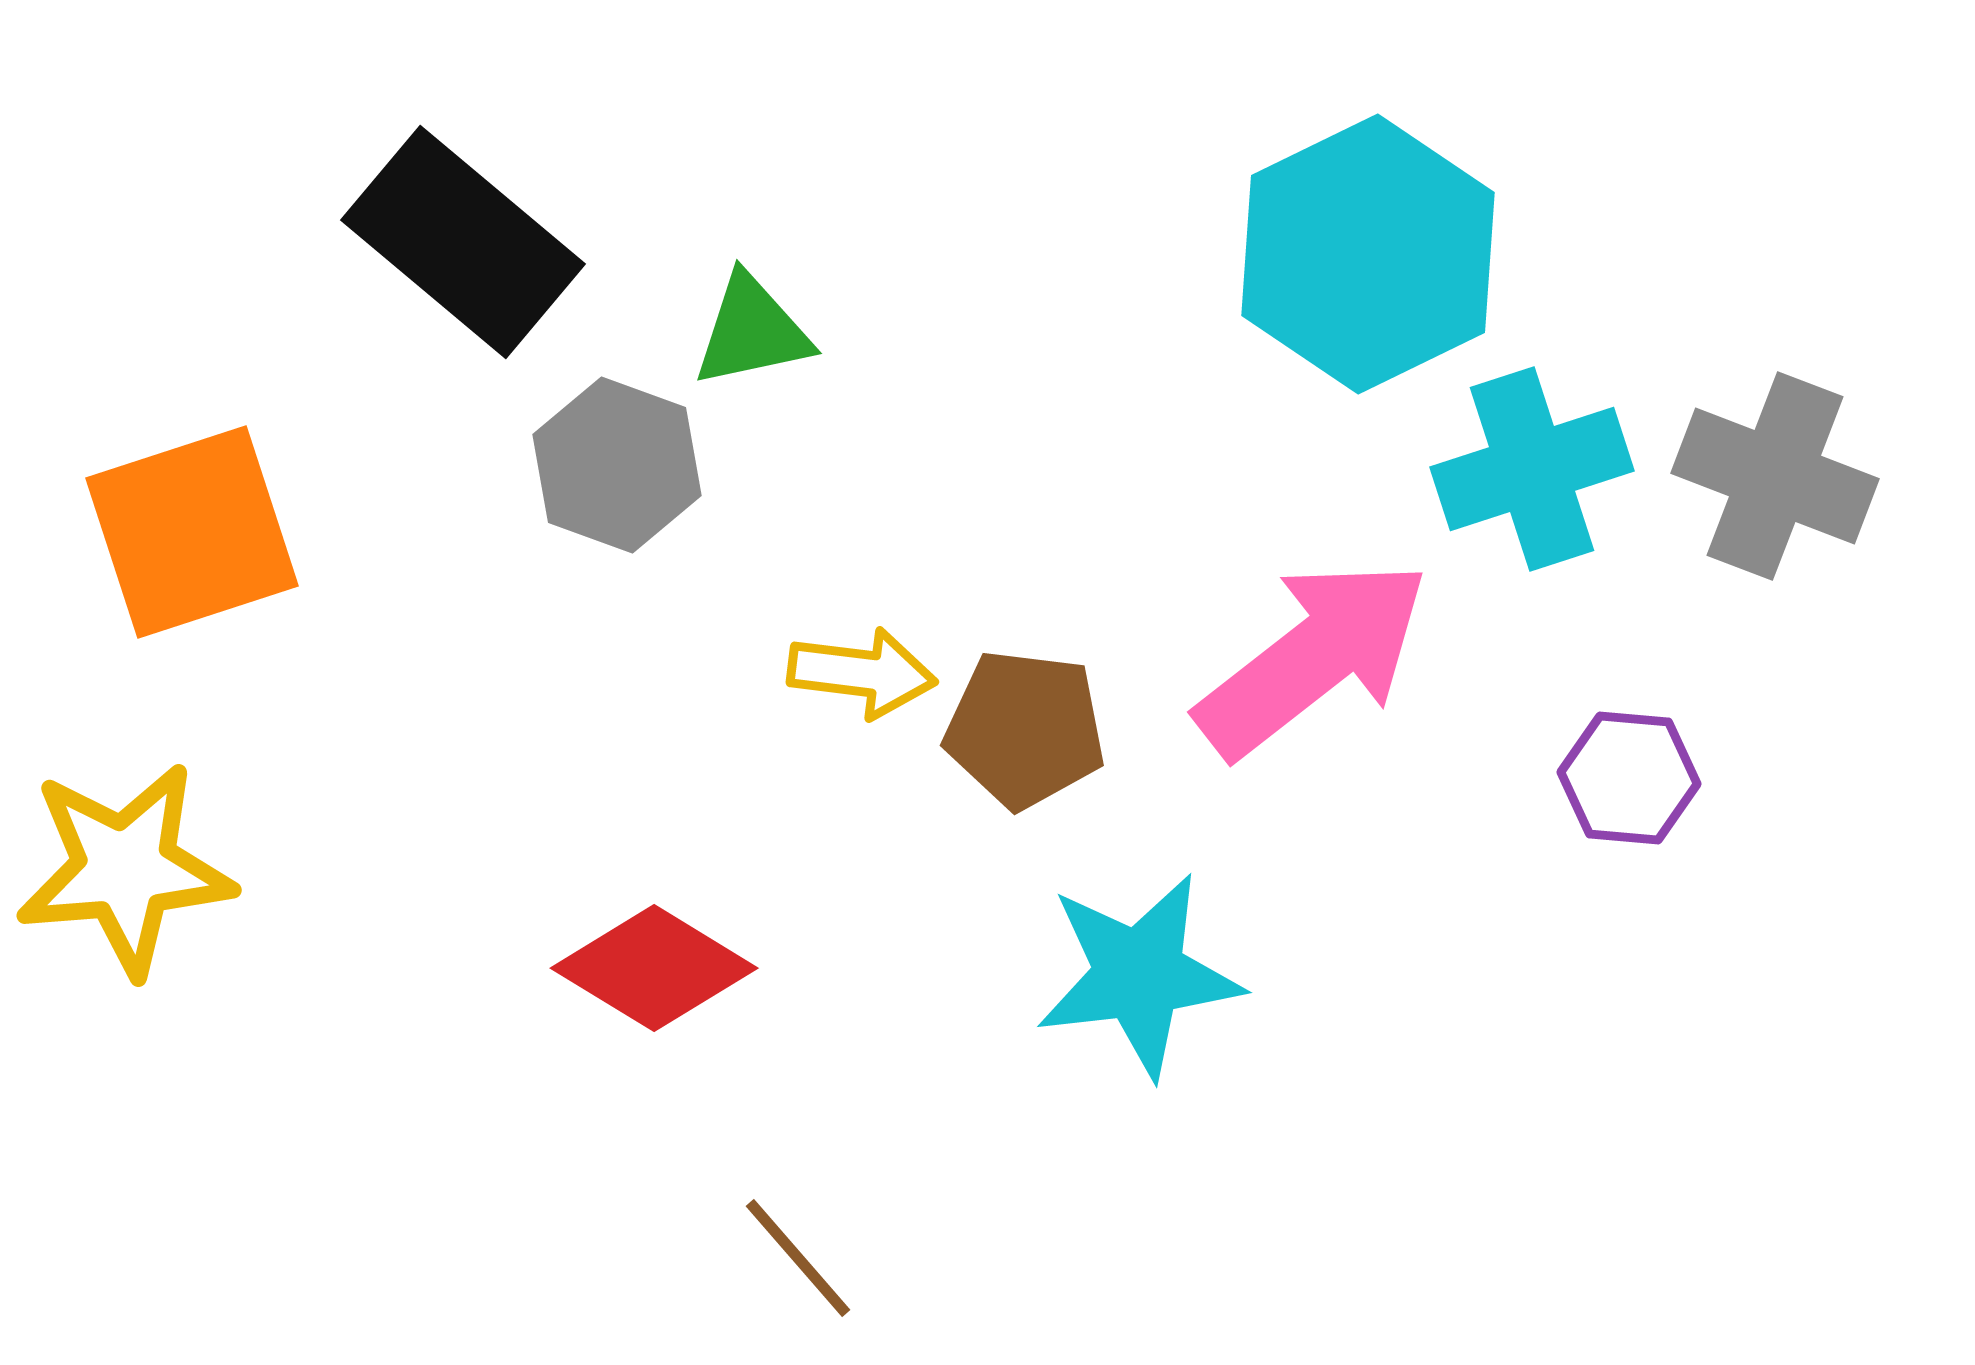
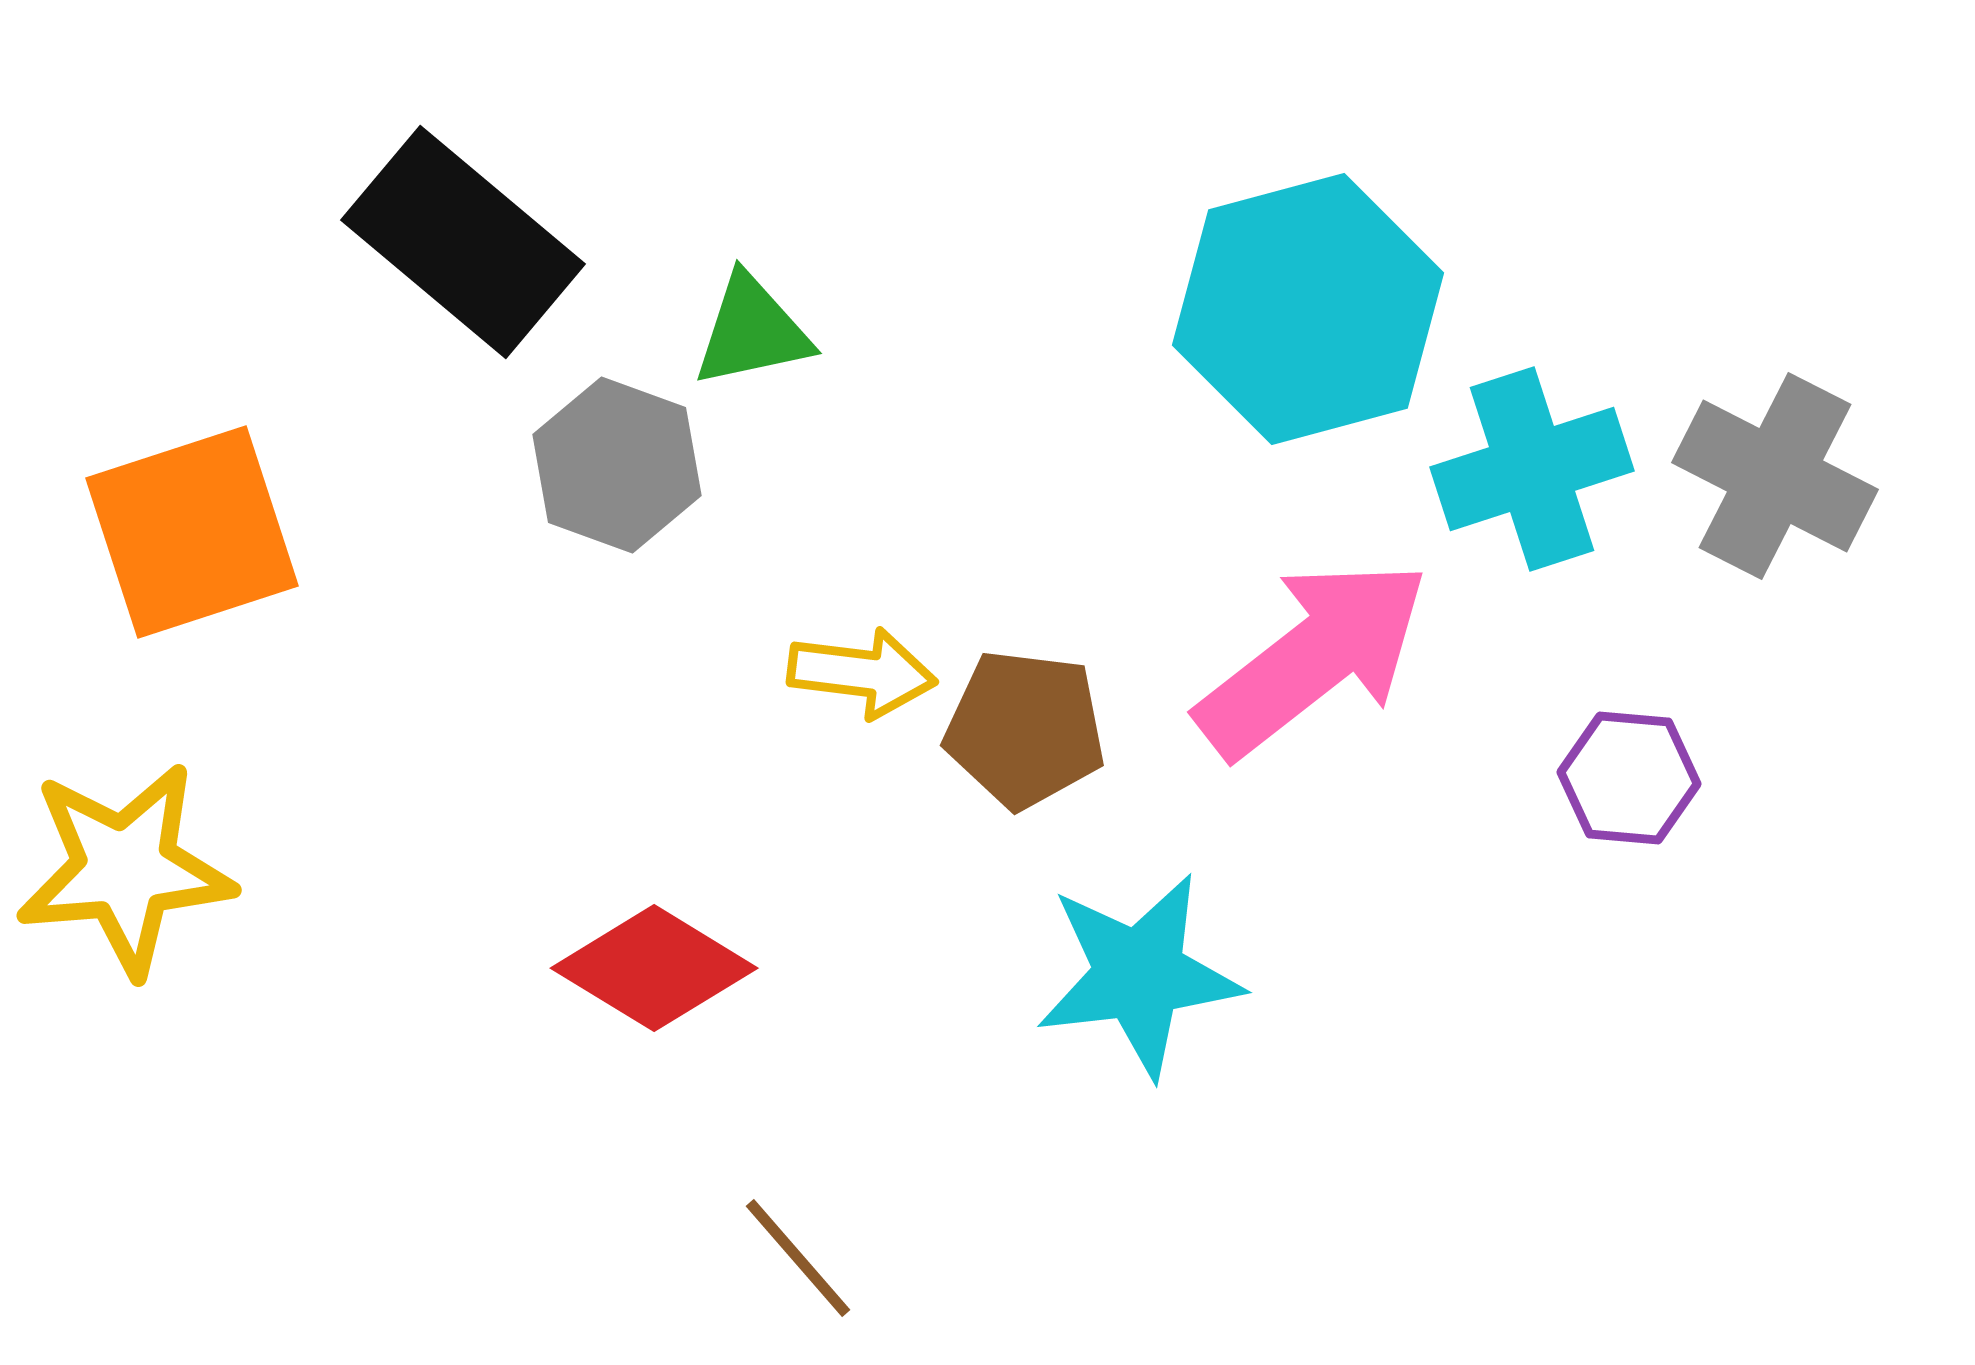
cyan hexagon: moved 60 px left, 55 px down; rotated 11 degrees clockwise
gray cross: rotated 6 degrees clockwise
